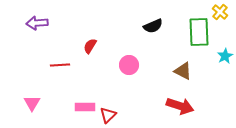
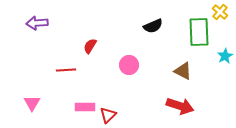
red line: moved 6 px right, 5 px down
